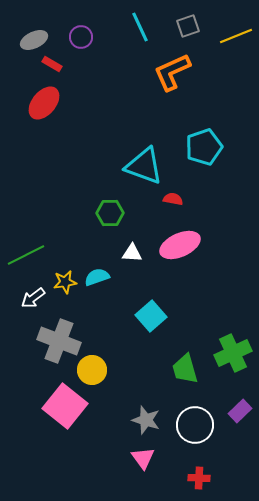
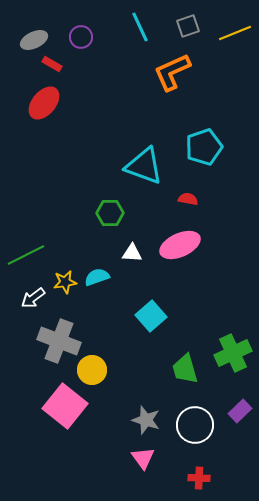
yellow line: moved 1 px left, 3 px up
red semicircle: moved 15 px right
